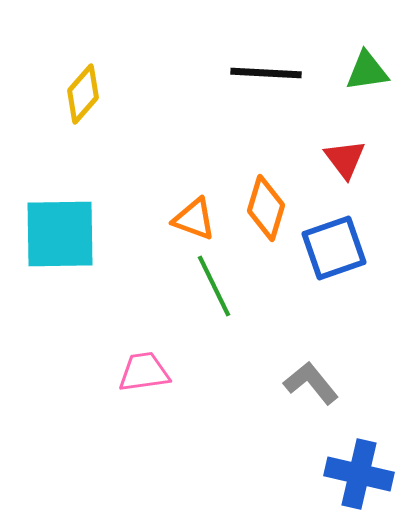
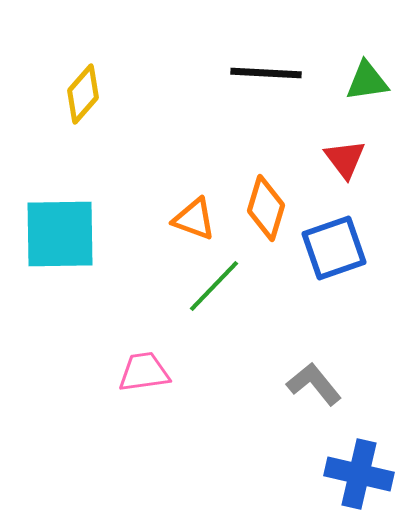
green triangle: moved 10 px down
green line: rotated 70 degrees clockwise
gray L-shape: moved 3 px right, 1 px down
